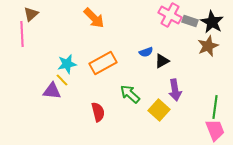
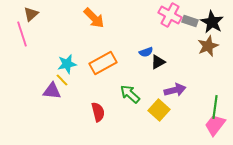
pink line: rotated 15 degrees counterclockwise
black triangle: moved 4 px left, 1 px down
purple arrow: rotated 95 degrees counterclockwise
pink trapezoid: moved 5 px up; rotated 120 degrees counterclockwise
